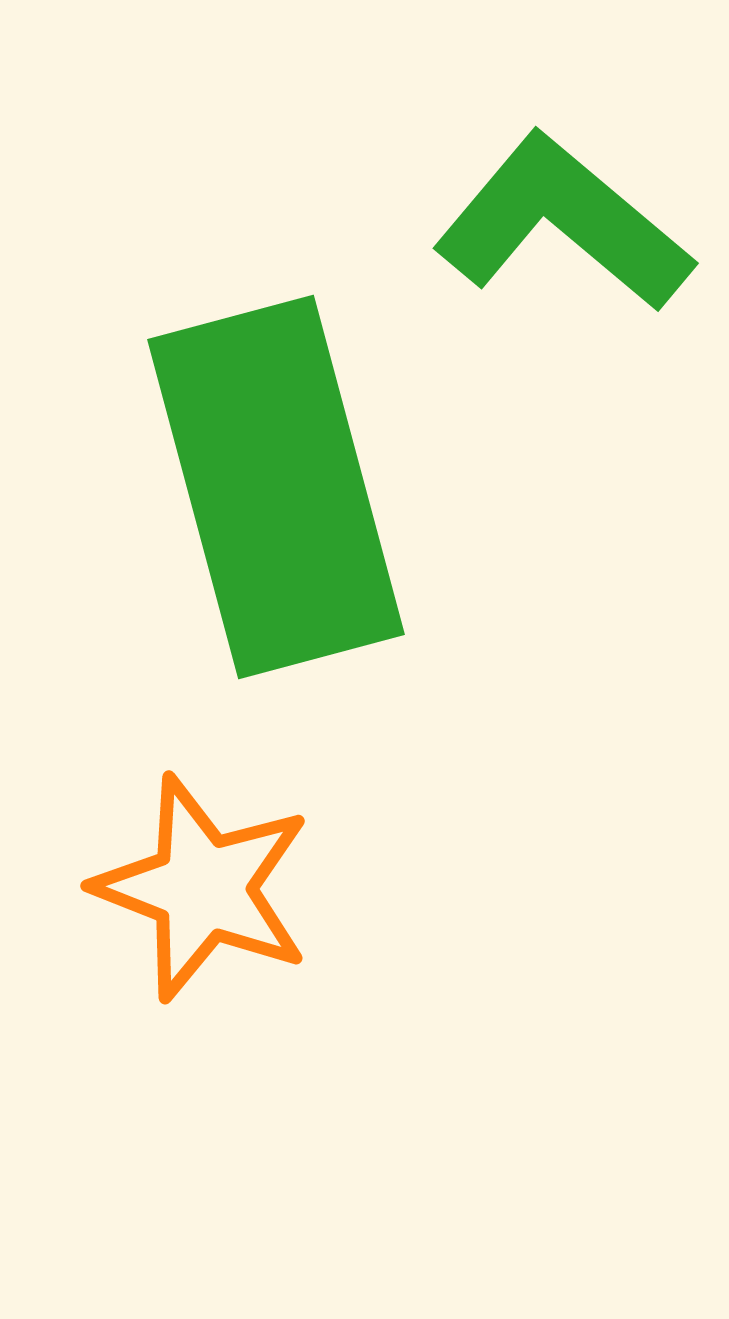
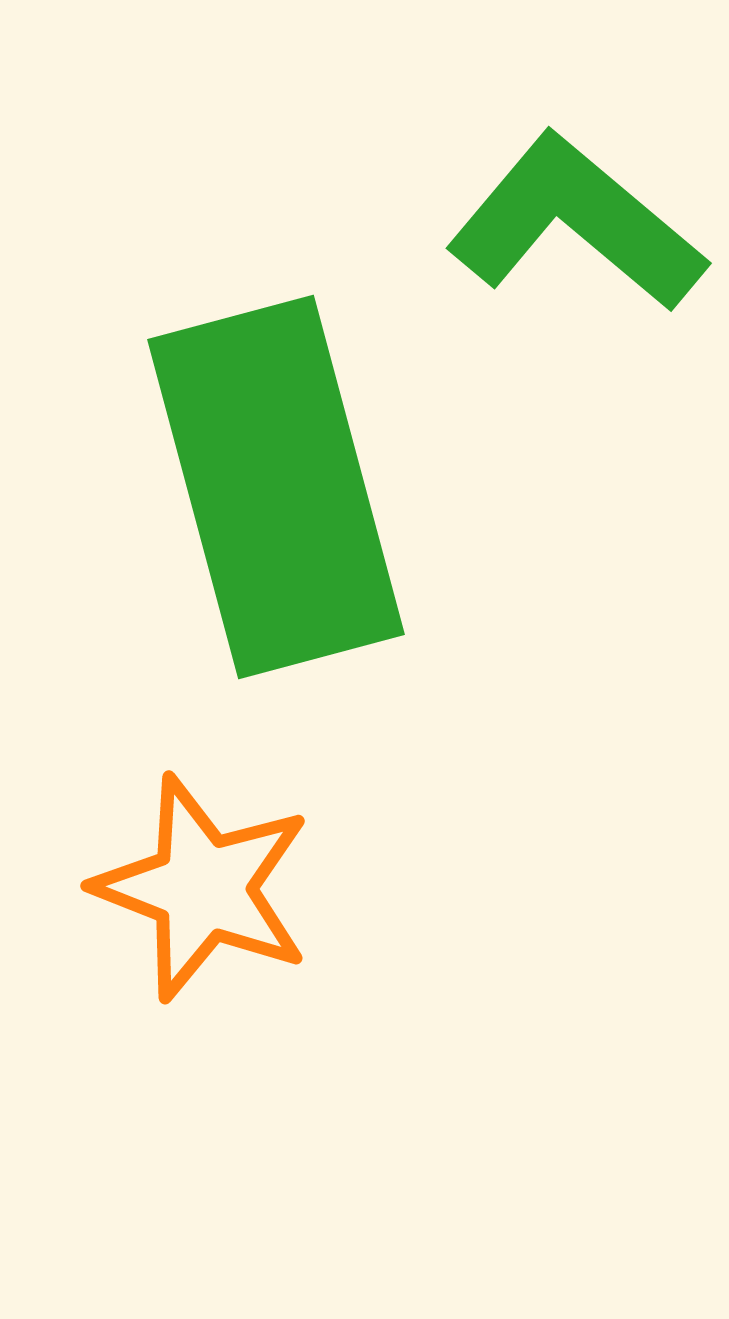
green L-shape: moved 13 px right
